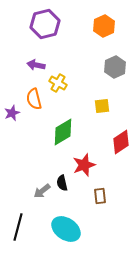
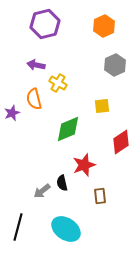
gray hexagon: moved 2 px up
green diamond: moved 5 px right, 3 px up; rotated 8 degrees clockwise
